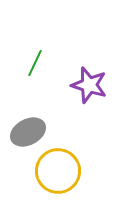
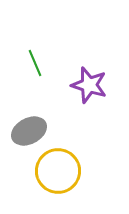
green line: rotated 48 degrees counterclockwise
gray ellipse: moved 1 px right, 1 px up
